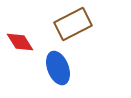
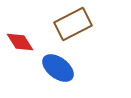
blue ellipse: rotated 32 degrees counterclockwise
